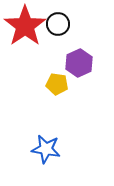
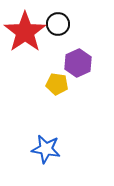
red star: moved 6 px down
purple hexagon: moved 1 px left
